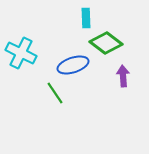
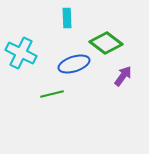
cyan rectangle: moved 19 px left
blue ellipse: moved 1 px right, 1 px up
purple arrow: rotated 40 degrees clockwise
green line: moved 3 px left, 1 px down; rotated 70 degrees counterclockwise
